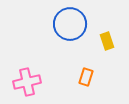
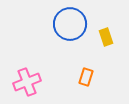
yellow rectangle: moved 1 px left, 4 px up
pink cross: rotated 8 degrees counterclockwise
